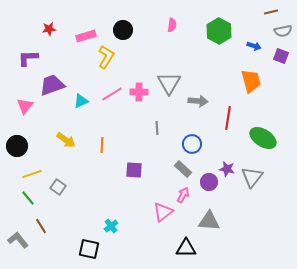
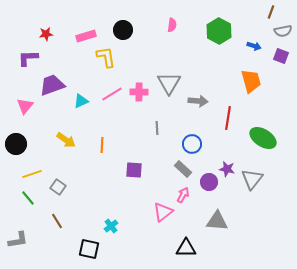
brown line at (271, 12): rotated 56 degrees counterclockwise
red star at (49, 29): moved 3 px left, 5 px down
yellow L-shape at (106, 57): rotated 40 degrees counterclockwise
black circle at (17, 146): moved 1 px left, 2 px up
gray triangle at (252, 177): moved 2 px down
gray triangle at (209, 221): moved 8 px right
brown line at (41, 226): moved 16 px right, 5 px up
gray L-shape at (18, 240): rotated 120 degrees clockwise
